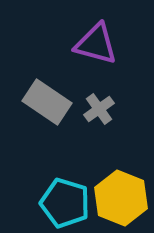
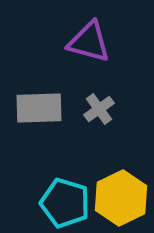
purple triangle: moved 7 px left, 2 px up
gray rectangle: moved 8 px left, 6 px down; rotated 36 degrees counterclockwise
yellow hexagon: rotated 12 degrees clockwise
